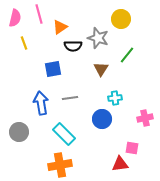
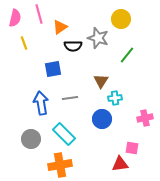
brown triangle: moved 12 px down
gray circle: moved 12 px right, 7 px down
